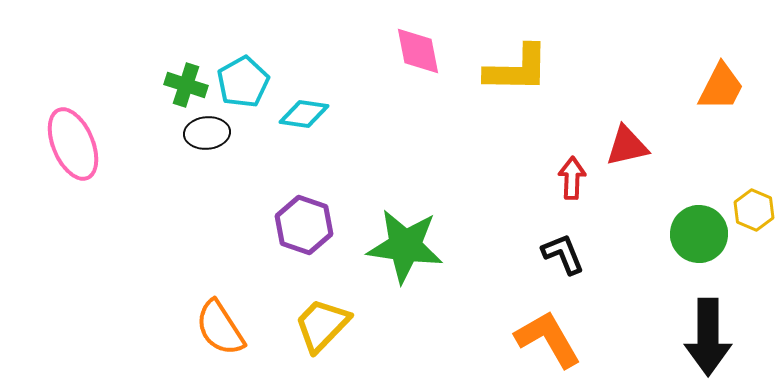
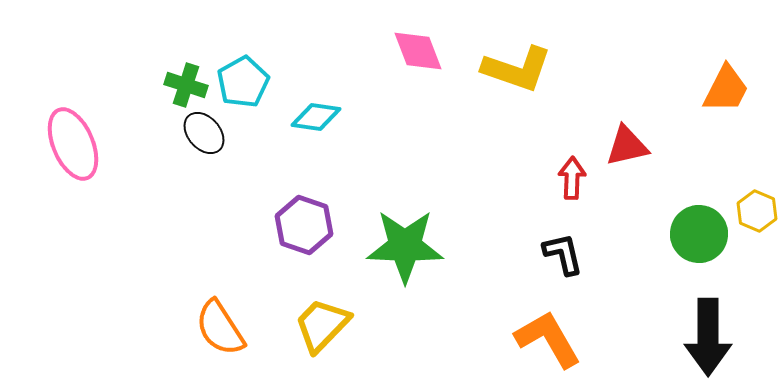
pink diamond: rotated 10 degrees counterclockwise
yellow L-shape: rotated 18 degrees clockwise
orange trapezoid: moved 5 px right, 2 px down
cyan diamond: moved 12 px right, 3 px down
black ellipse: moved 3 px left; rotated 54 degrees clockwise
yellow hexagon: moved 3 px right, 1 px down
green star: rotated 6 degrees counterclockwise
black L-shape: rotated 9 degrees clockwise
